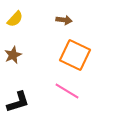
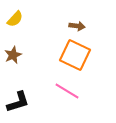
brown arrow: moved 13 px right, 6 px down
